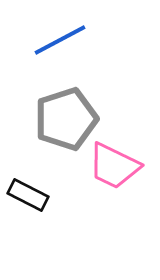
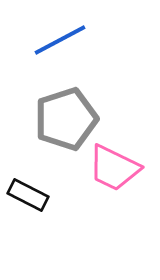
pink trapezoid: moved 2 px down
